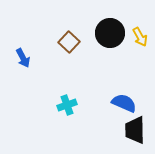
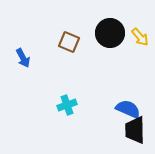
yellow arrow: rotated 12 degrees counterclockwise
brown square: rotated 20 degrees counterclockwise
blue semicircle: moved 4 px right, 6 px down
